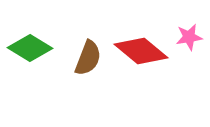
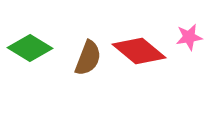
red diamond: moved 2 px left
